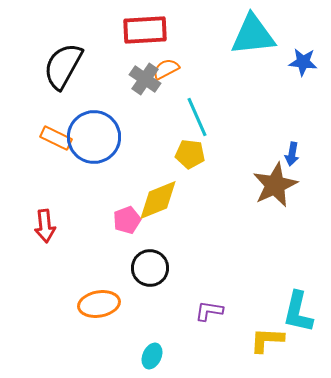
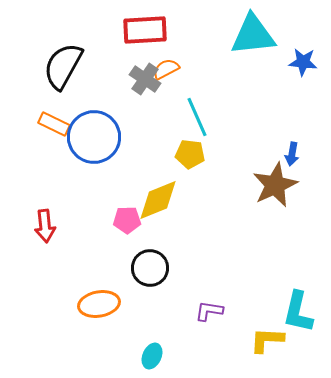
orange rectangle: moved 2 px left, 14 px up
pink pentagon: rotated 20 degrees clockwise
